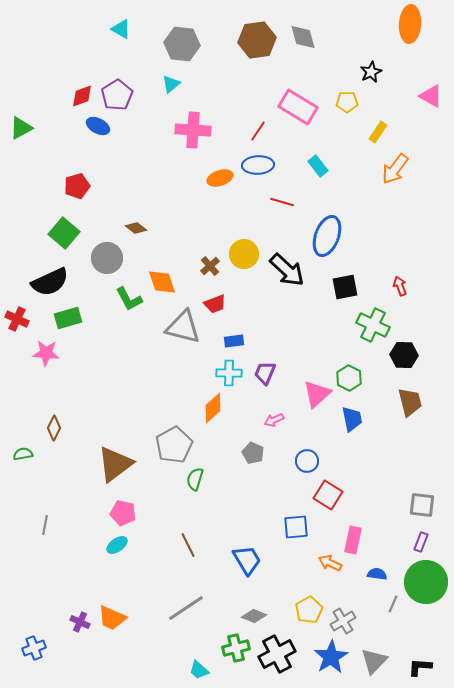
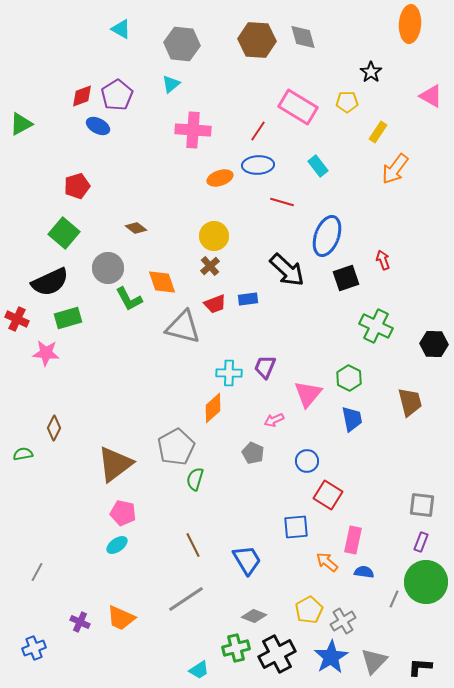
brown hexagon at (257, 40): rotated 12 degrees clockwise
black star at (371, 72): rotated 10 degrees counterclockwise
green triangle at (21, 128): moved 4 px up
yellow circle at (244, 254): moved 30 px left, 18 px up
gray circle at (107, 258): moved 1 px right, 10 px down
red arrow at (400, 286): moved 17 px left, 26 px up
black square at (345, 287): moved 1 px right, 9 px up; rotated 8 degrees counterclockwise
green cross at (373, 325): moved 3 px right, 1 px down
blue rectangle at (234, 341): moved 14 px right, 42 px up
black hexagon at (404, 355): moved 30 px right, 11 px up
purple trapezoid at (265, 373): moved 6 px up
pink triangle at (317, 394): moved 9 px left; rotated 8 degrees counterclockwise
gray pentagon at (174, 445): moved 2 px right, 2 px down
gray line at (45, 525): moved 8 px left, 47 px down; rotated 18 degrees clockwise
brown line at (188, 545): moved 5 px right
orange arrow at (330, 563): moved 3 px left, 1 px up; rotated 15 degrees clockwise
blue semicircle at (377, 574): moved 13 px left, 2 px up
gray line at (393, 604): moved 1 px right, 5 px up
gray line at (186, 608): moved 9 px up
orange trapezoid at (112, 618): moved 9 px right
cyan trapezoid at (199, 670): rotated 75 degrees counterclockwise
